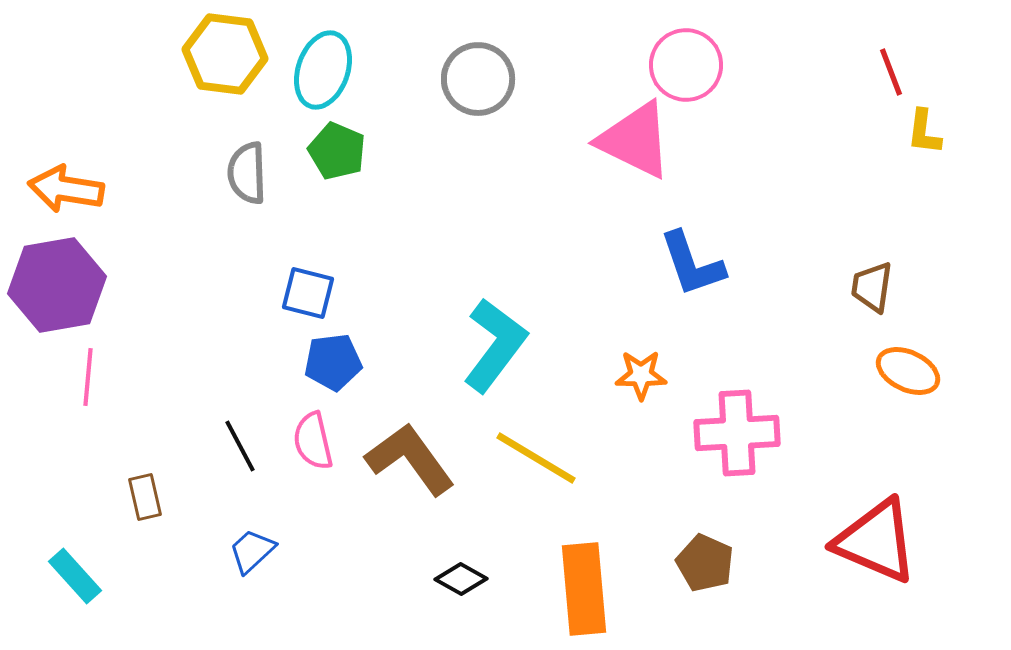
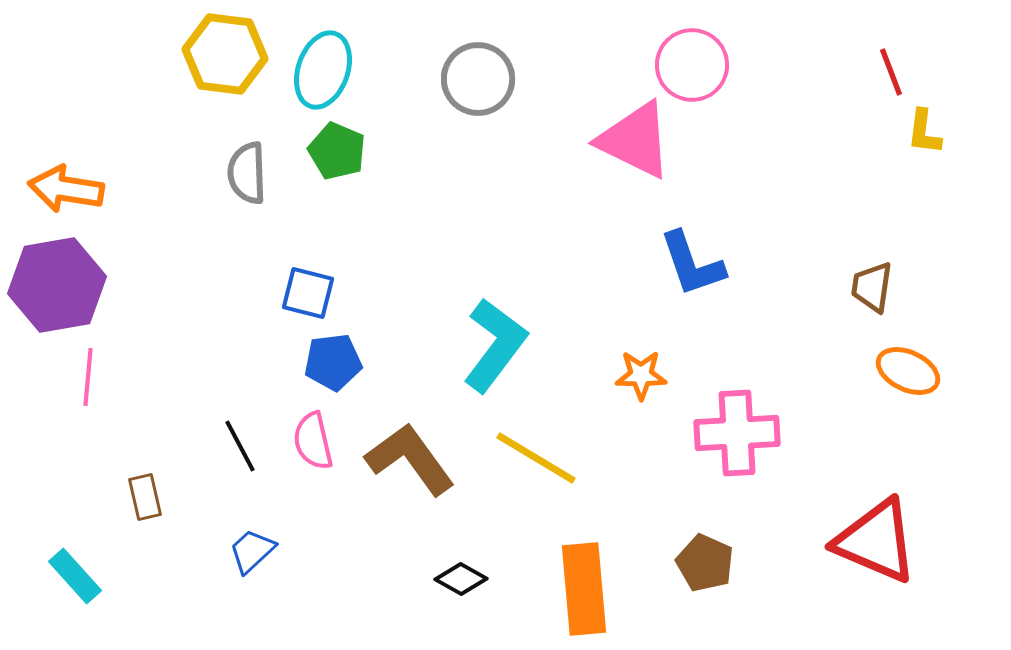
pink circle: moved 6 px right
